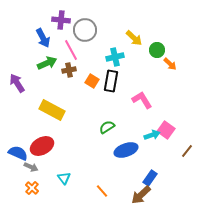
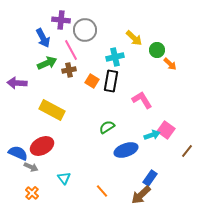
purple arrow: rotated 54 degrees counterclockwise
orange cross: moved 5 px down
